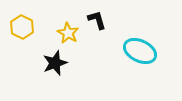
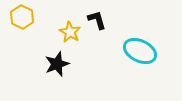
yellow hexagon: moved 10 px up
yellow star: moved 2 px right, 1 px up
black star: moved 2 px right, 1 px down
